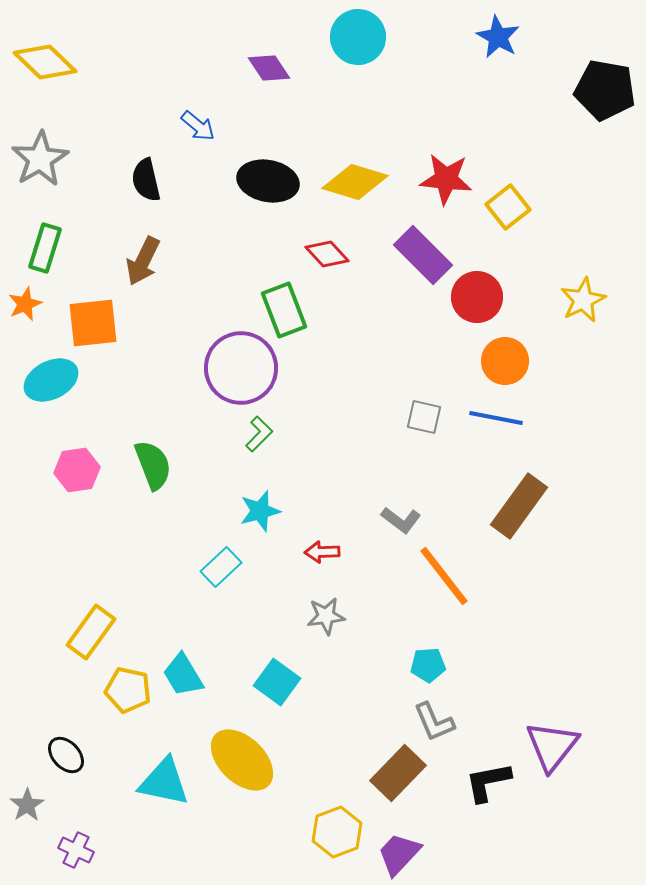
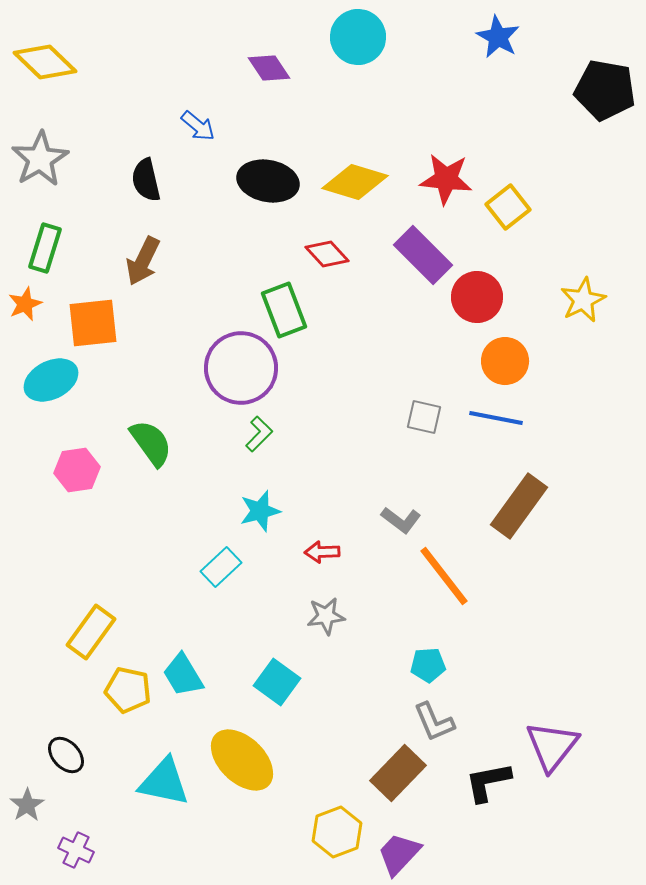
green semicircle at (153, 465): moved 2 px left, 22 px up; rotated 15 degrees counterclockwise
